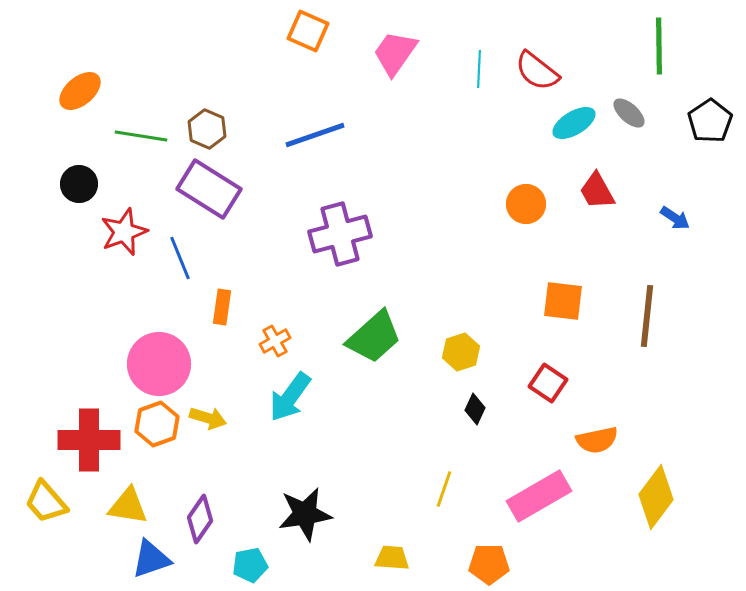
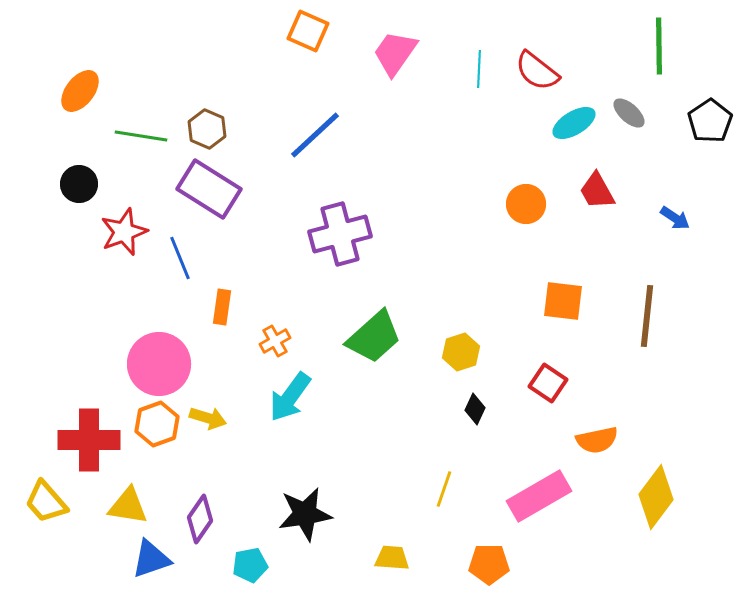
orange ellipse at (80, 91): rotated 12 degrees counterclockwise
blue line at (315, 135): rotated 24 degrees counterclockwise
